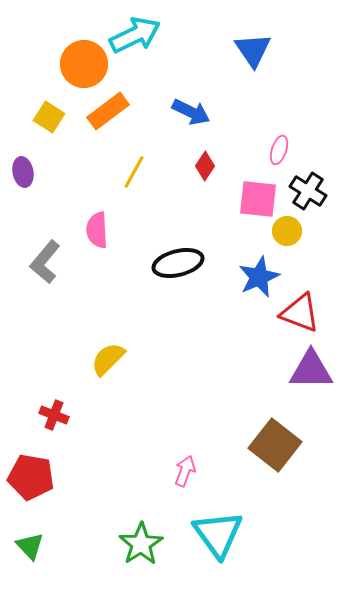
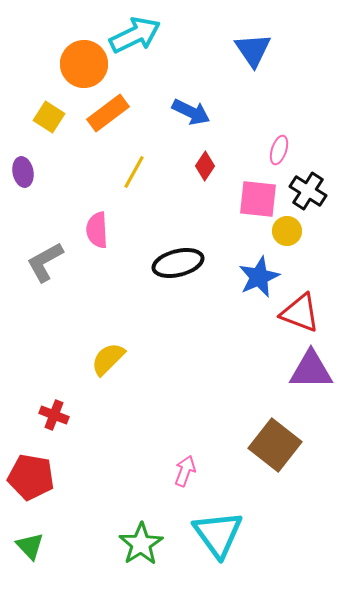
orange rectangle: moved 2 px down
gray L-shape: rotated 21 degrees clockwise
